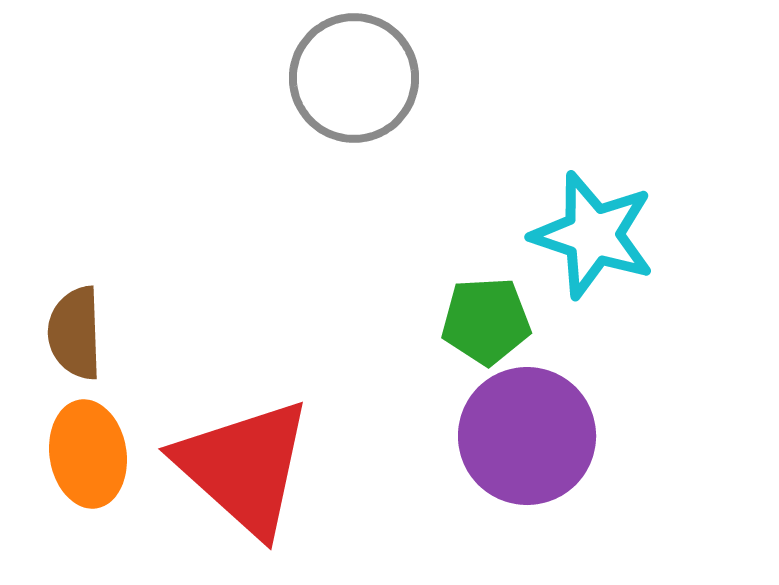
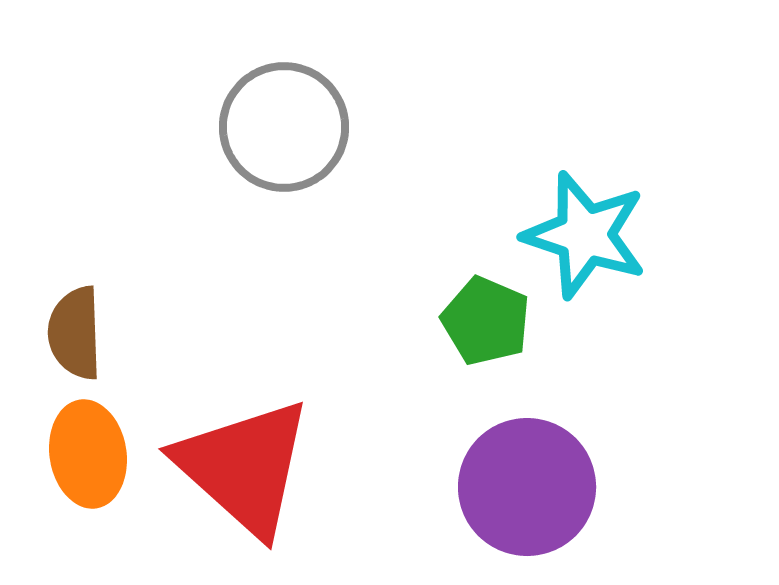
gray circle: moved 70 px left, 49 px down
cyan star: moved 8 px left
green pentagon: rotated 26 degrees clockwise
purple circle: moved 51 px down
